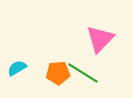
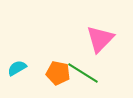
orange pentagon: rotated 15 degrees clockwise
